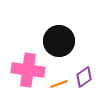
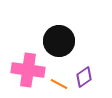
orange line: rotated 48 degrees clockwise
